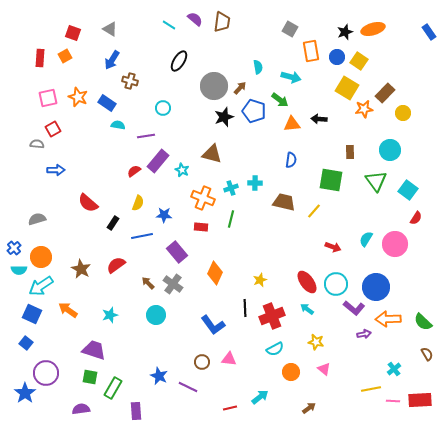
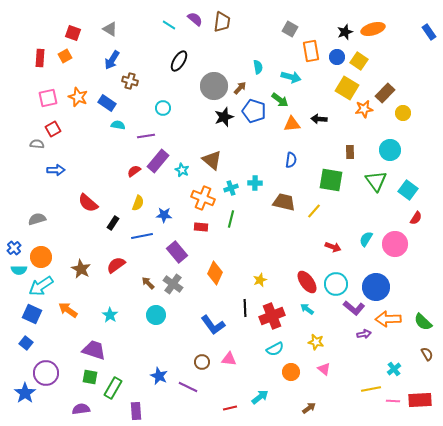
brown triangle at (212, 154): moved 6 px down; rotated 25 degrees clockwise
cyan star at (110, 315): rotated 21 degrees counterclockwise
